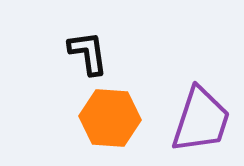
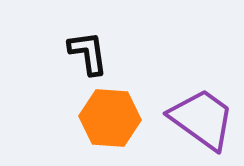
purple trapezoid: moved 1 px right, 1 px up; rotated 72 degrees counterclockwise
